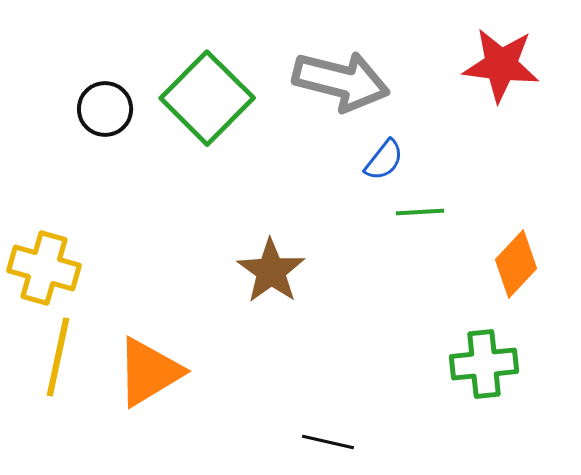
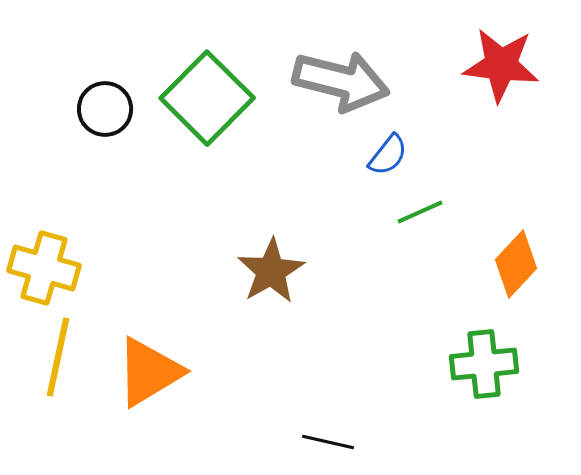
blue semicircle: moved 4 px right, 5 px up
green line: rotated 21 degrees counterclockwise
brown star: rotated 6 degrees clockwise
